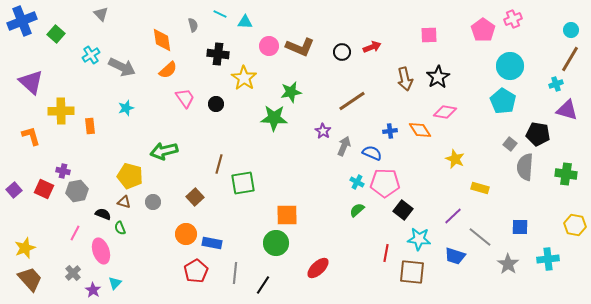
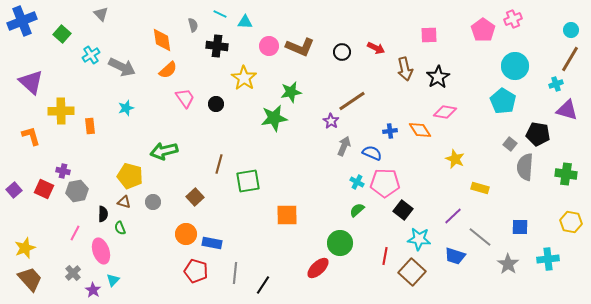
green square at (56, 34): moved 6 px right
red arrow at (372, 47): moved 4 px right, 1 px down; rotated 48 degrees clockwise
black cross at (218, 54): moved 1 px left, 8 px up
cyan circle at (510, 66): moved 5 px right
brown arrow at (405, 79): moved 10 px up
green star at (274, 118): rotated 12 degrees counterclockwise
purple star at (323, 131): moved 8 px right, 10 px up
green square at (243, 183): moved 5 px right, 2 px up
black semicircle at (103, 214): rotated 70 degrees clockwise
yellow hexagon at (575, 225): moved 4 px left, 3 px up
green circle at (276, 243): moved 64 px right
red line at (386, 253): moved 1 px left, 3 px down
red pentagon at (196, 271): rotated 25 degrees counterclockwise
brown square at (412, 272): rotated 36 degrees clockwise
cyan triangle at (115, 283): moved 2 px left, 3 px up
